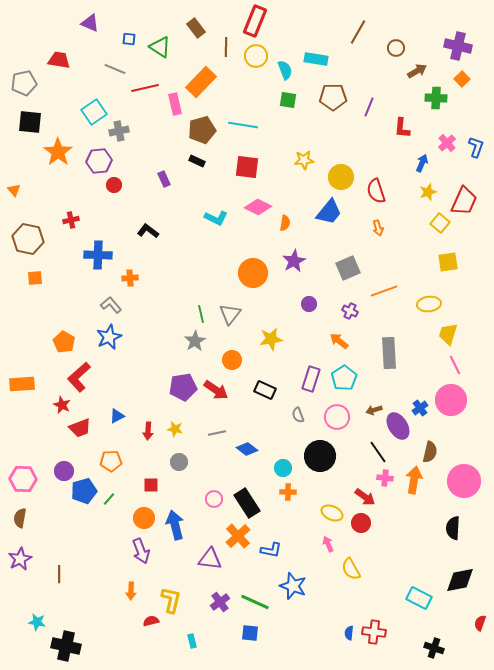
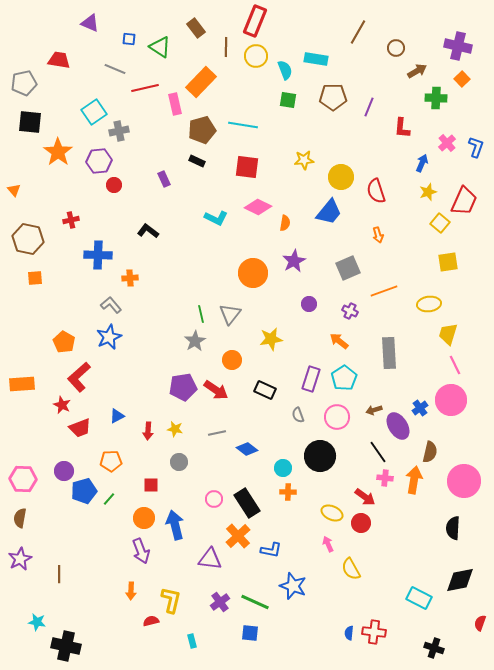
orange arrow at (378, 228): moved 7 px down
